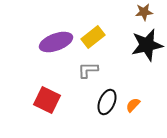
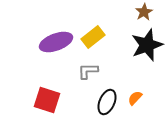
brown star: rotated 24 degrees counterclockwise
black star: rotated 8 degrees counterclockwise
gray L-shape: moved 1 px down
red square: rotated 8 degrees counterclockwise
orange semicircle: moved 2 px right, 7 px up
